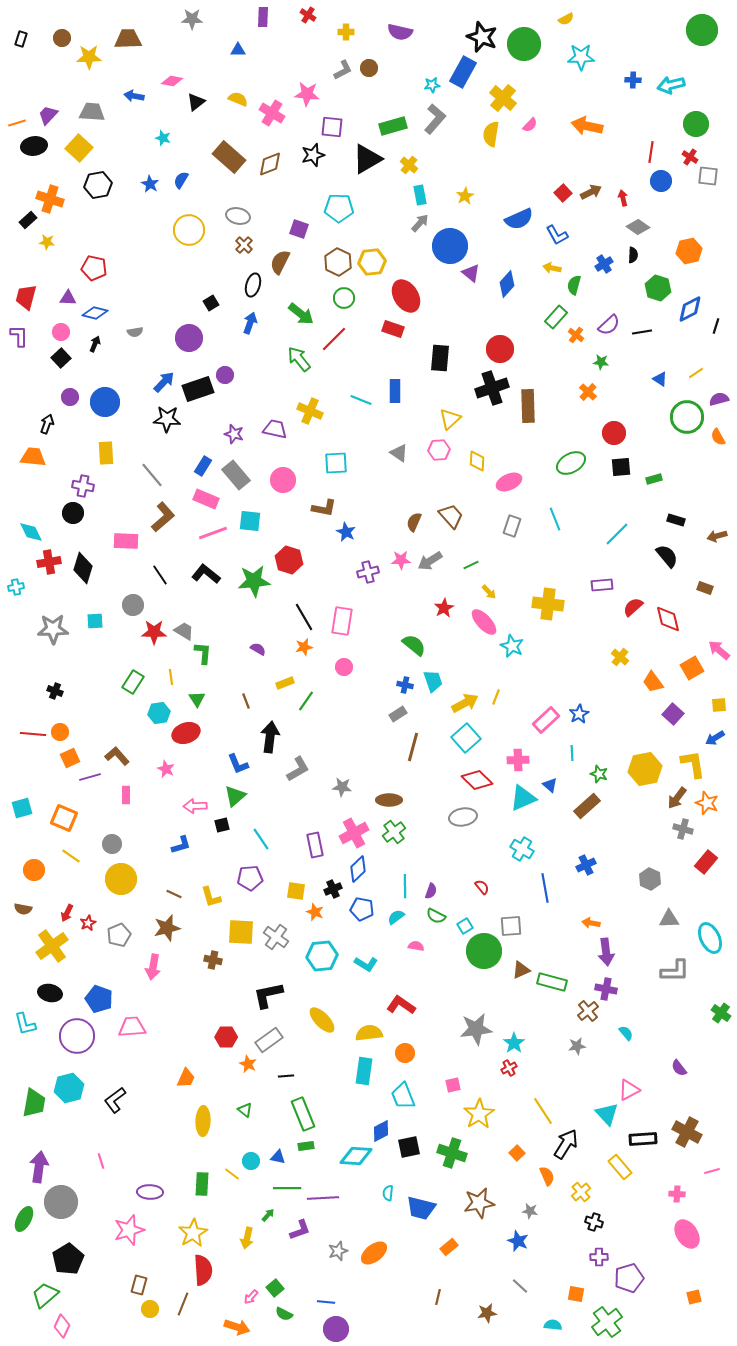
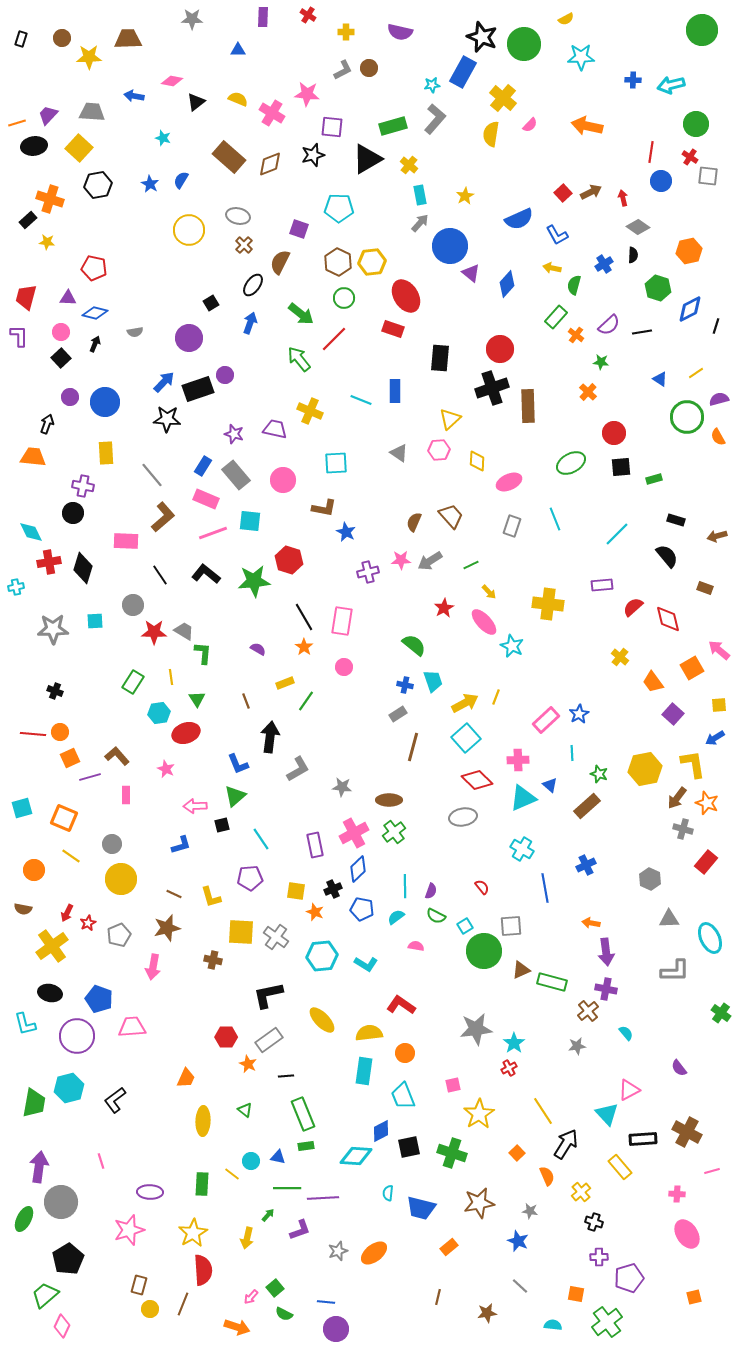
black ellipse at (253, 285): rotated 20 degrees clockwise
orange star at (304, 647): rotated 24 degrees counterclockwise
